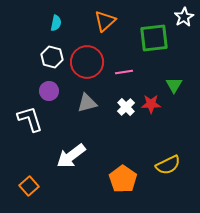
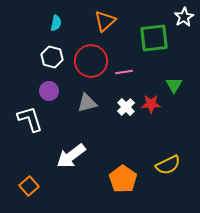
red circle: moved 4 px right, 1 px up
